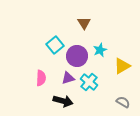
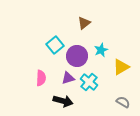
brown triangle: rotated 24 degrees clockwise
cyan star: moved 1 px right
yellow triangle: moved 1 px left, 1 px down
